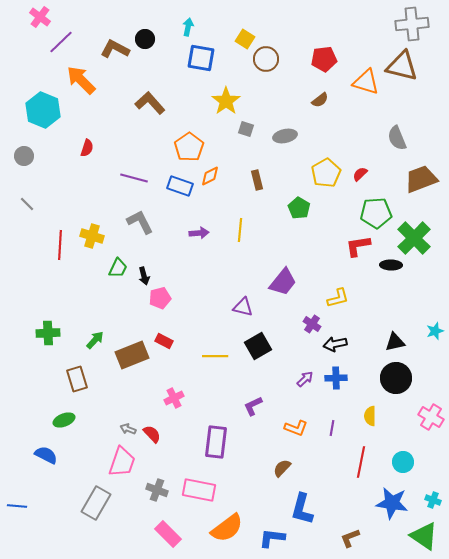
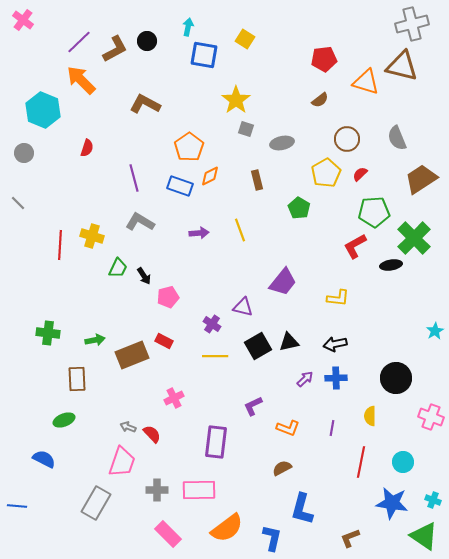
pink cross at (40, 17): moved 17 px left, 3 px down
gray cross at (412, 24): rotated 8 degrees counterclockwise
black circle at (145, 39): moved 2 px right, 2 px down
purple line at (61, 42): moved 18 px right
brown L-shape at (115, 49): rotated 124 degrees clockwise
blue square at (201, 58): moved 3 px right, 3 px up
brown circle at (266, 59): moved 81 px right, 80 px down
yellow star at (226, 101): moved 10 px right, 1 px up
brown L-shape at (150, 103): moved 5 px left, 1 px down; rotated 20 degrees counterclockwise
gray ellipse at (285, 136): moved 3 px left, 7 px down
gray circle at (24, 156): moved 3 px up
purple line at (134, 178): rotated 60 degrees clockwise
brown trapezoid at (421, 179): rotated 12 degrees counterclockwise
gray line at (27, 204): moved 9 px left, 1 px up
green pentagon at (376, 213): moved 2 px left, 1 px up
gray L-shape at (140, 222): rotated 32 degrees counterclockwise
yellow line at (240, 230): rotated 25 degrees counterclockwise
red L-shape at (358, 246): moved 3 px left; rotated 20 degrees counterclockwise
black ellipse at (391, 265): rotated 10 degrees counterclockwise
black arrow at (144, 276): rotated 18 degrees counterclockwise
pink pentagon at (160, 298): moved 8 px right, 1 px up
yellow L-shape at (338, 298): rotated 20 degrees clockwise
purple cross at (312, 324): moved 100 px left
cyan star at (435, 331): rotated 12 degrees counterclockwise
green cross at (48, 333): rotated 10 degrees clockwise
green arrow at (95, 340): rotated 36 degrees clockwise
black triangle at (395, 342): moved 106 px left
brown rectangle at (77, 379): rotated 15 degrees clockwise
pink cross at (431, 417): rotated 10 degrees counterclockwise
orange L-shape at (296, 428): moved 8 px left
gray arrow at (128, 429): moved 2 px up
blue semicircle at (46, 455): moved 2 px left, 4 px down
brown semicircle at (282, 468): rotated 18 degrees clockwise
gray cross at (157, 490): rotated 20 degrees counterclockwise
pink rectangle at (199, 490): rotated 12 degrees counterclockwise
blue L-shape at (272, 538): rotated 96 degrees clockwise
